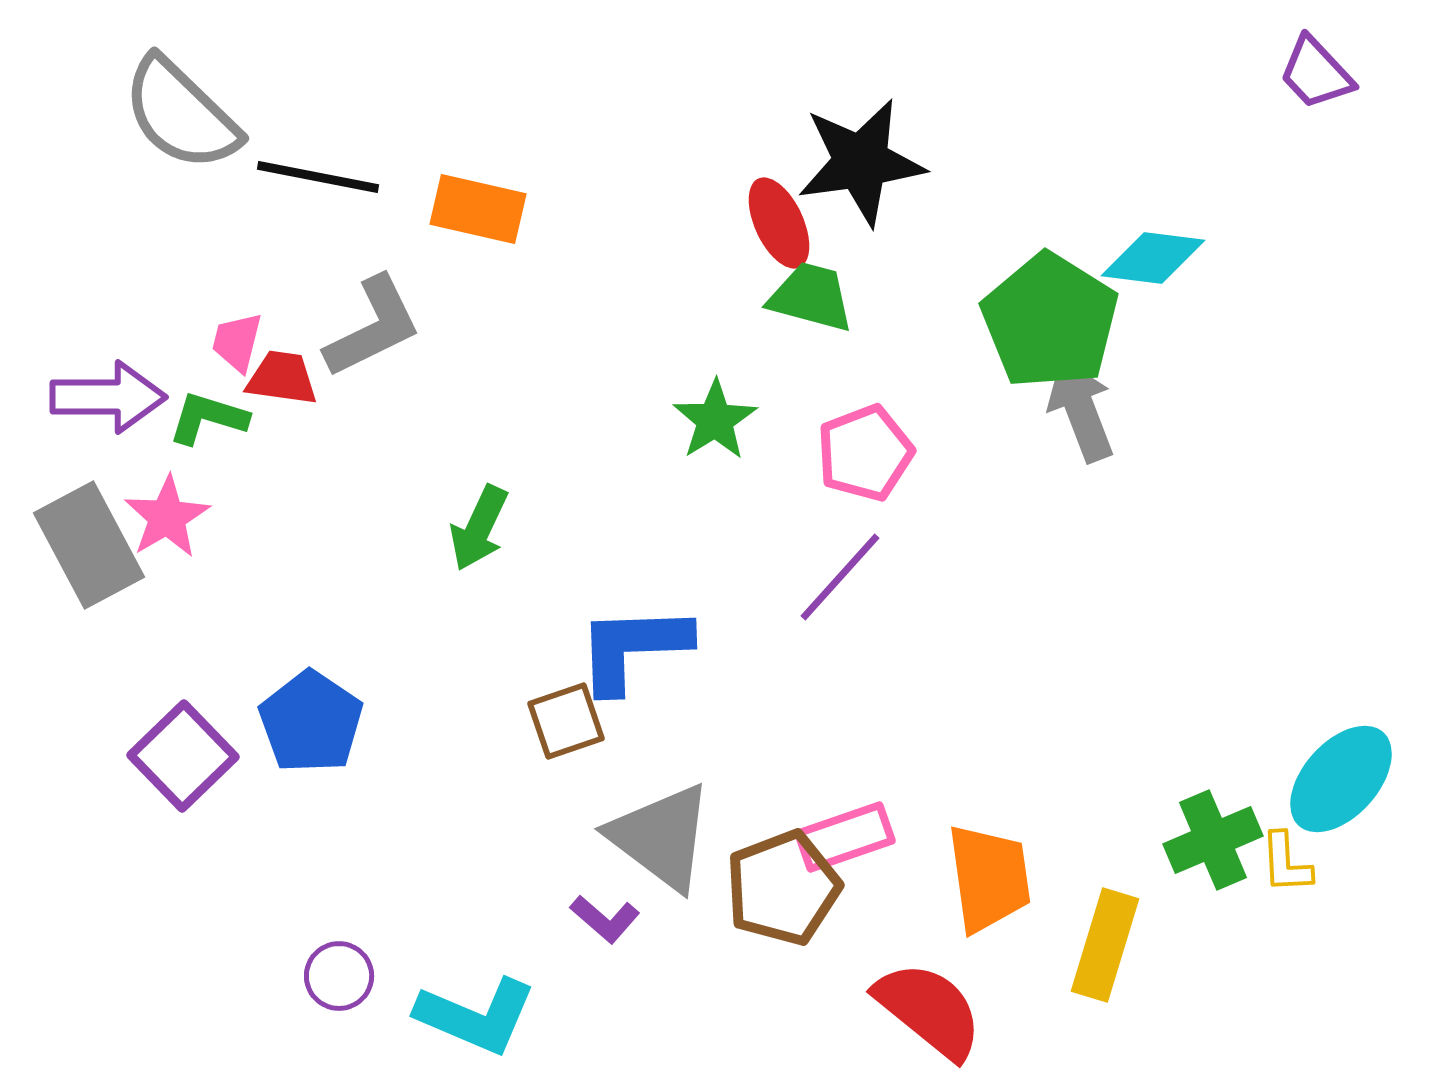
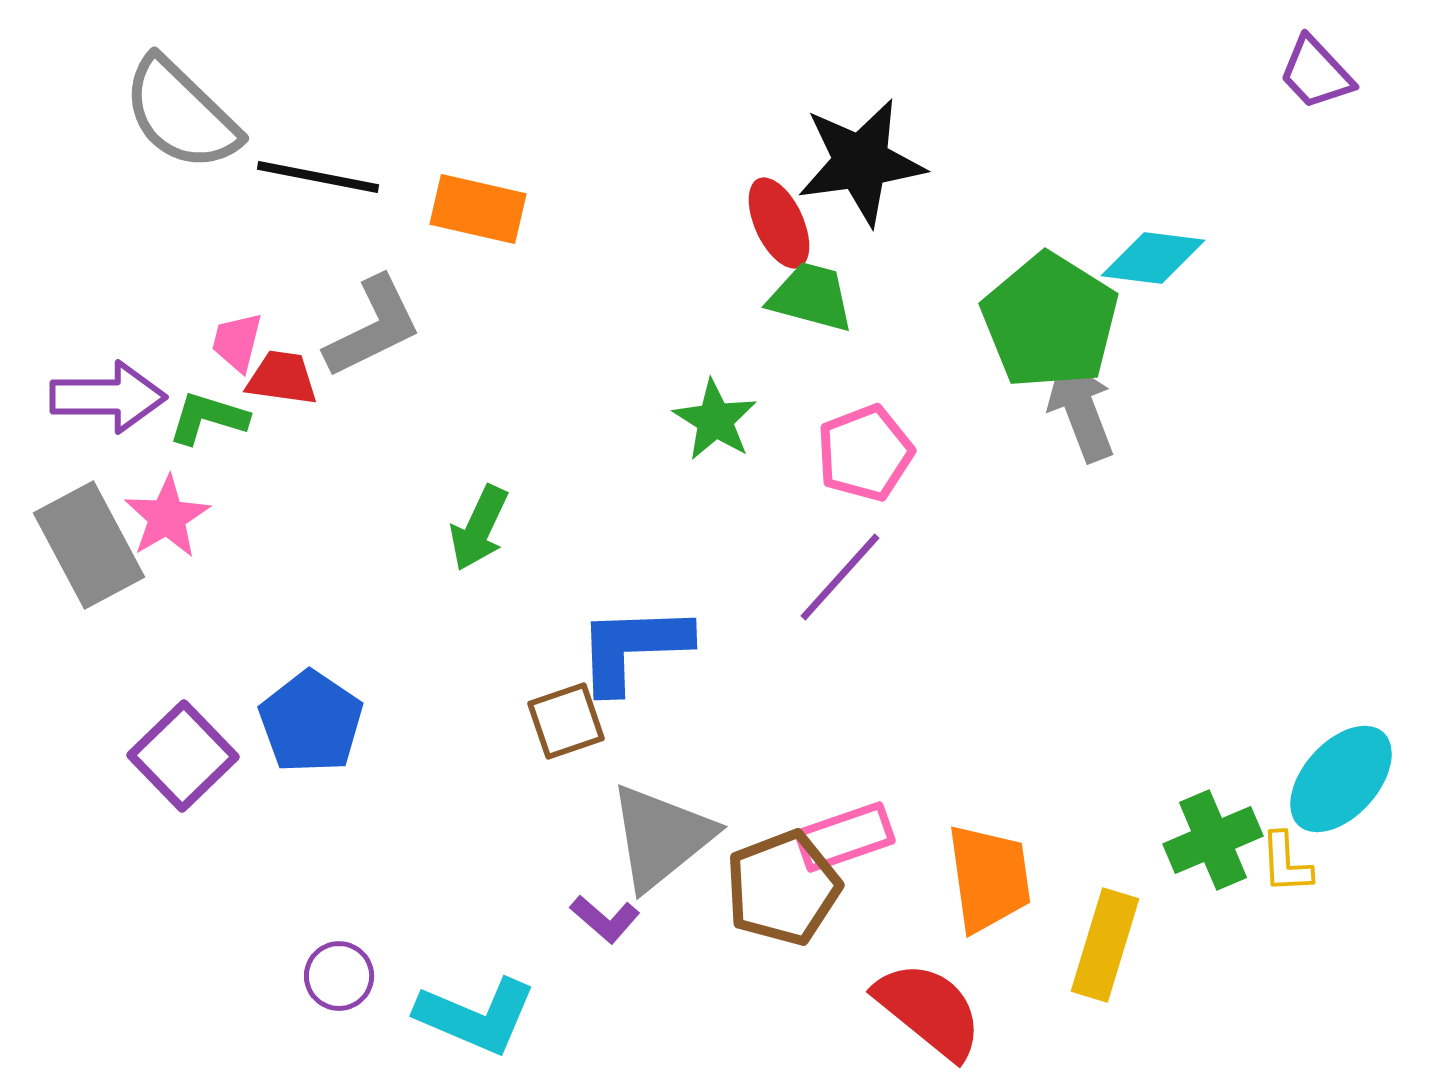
green star: rotated 8 degrees counterclockwise
gray triangle: rotated 44 degrees clockwise
